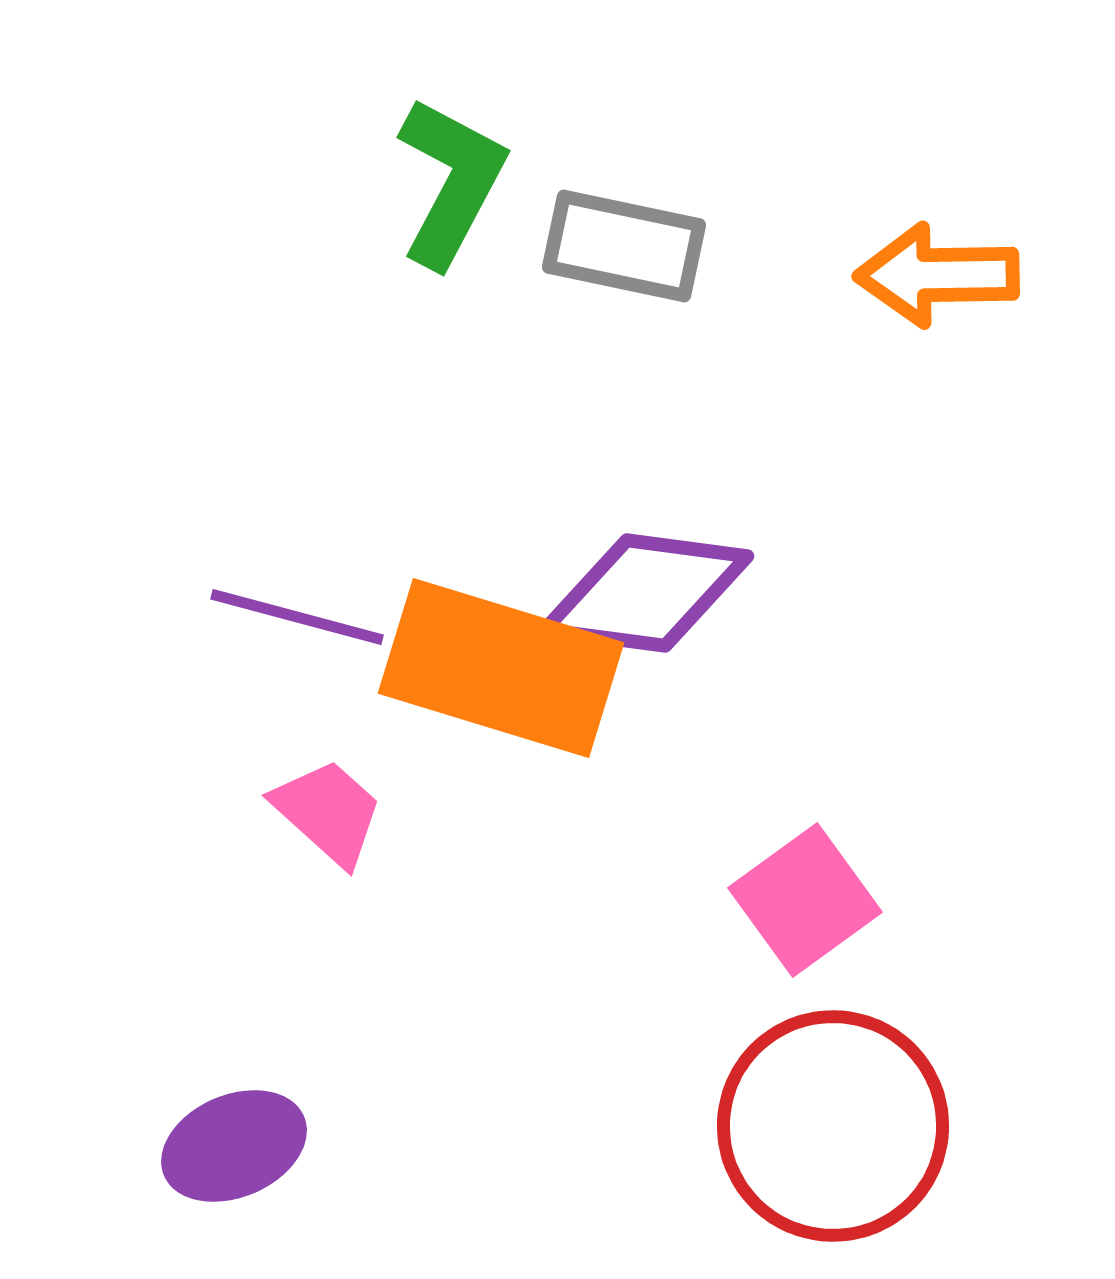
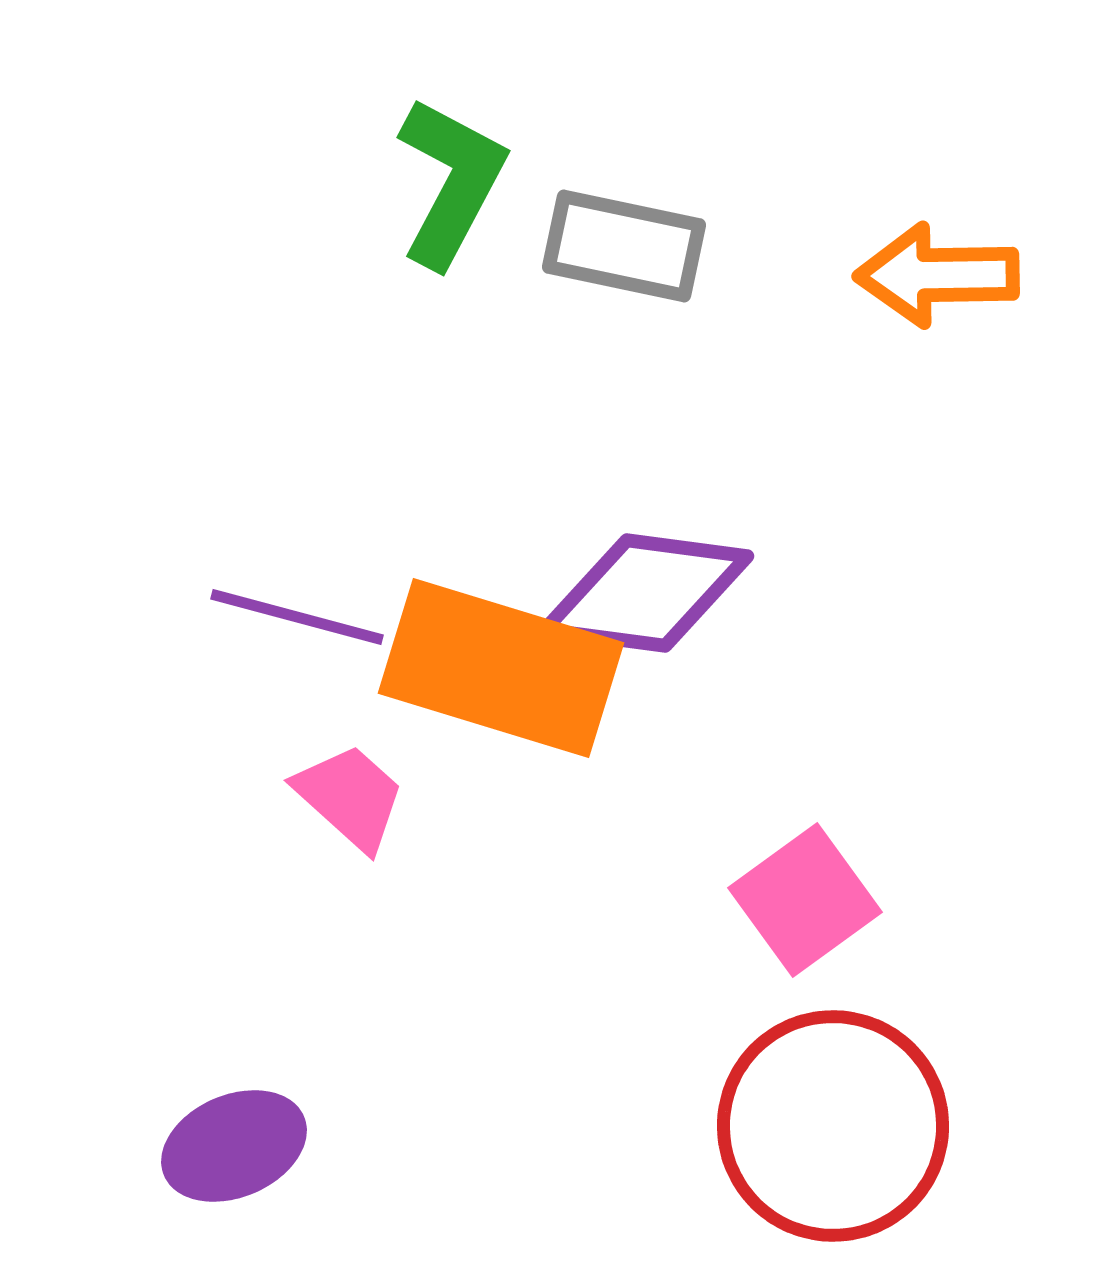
pink trapezoid: moved 22 px right, 15 px up
